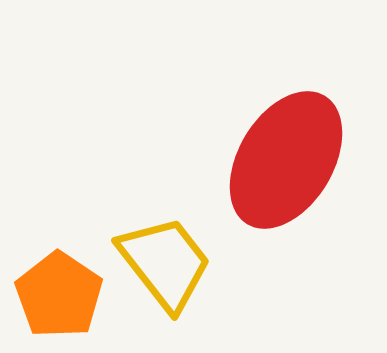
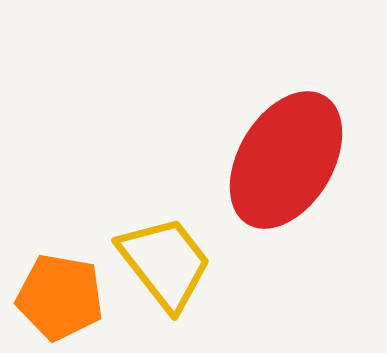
orange pentagon: moved 1 px right, 2 px down; rotated 24 degrees counterclockwise
